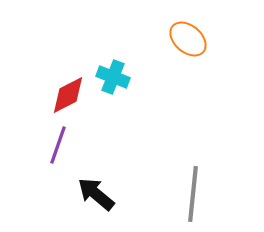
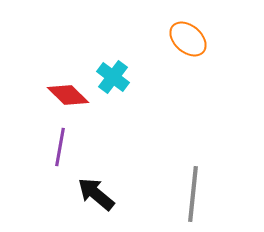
cyan cross: rotated 16 degrees clockwise
red diamond: rotated 72 degrees clockwise
purple line: moved 2 px right, 2 px down; rotated 9 degrees counterclockwise
